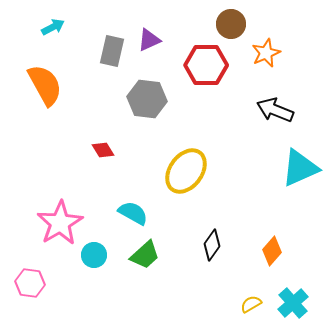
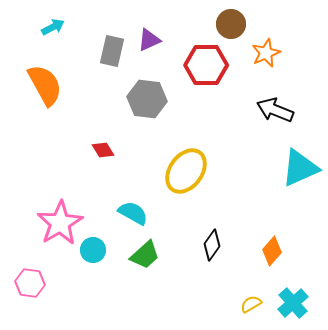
cyan circle: moved 1 px left, 5 px up
